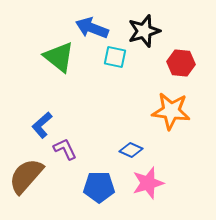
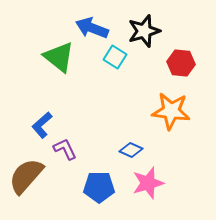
cyan square: rotated 20 degrees clockwise
